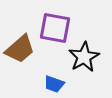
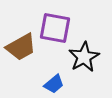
brown trapezoid: moved 1 px right, 2 px up; rotated 12 degrees clockwise
blue trapezoid: rotated 60 degrees counterclockwise
